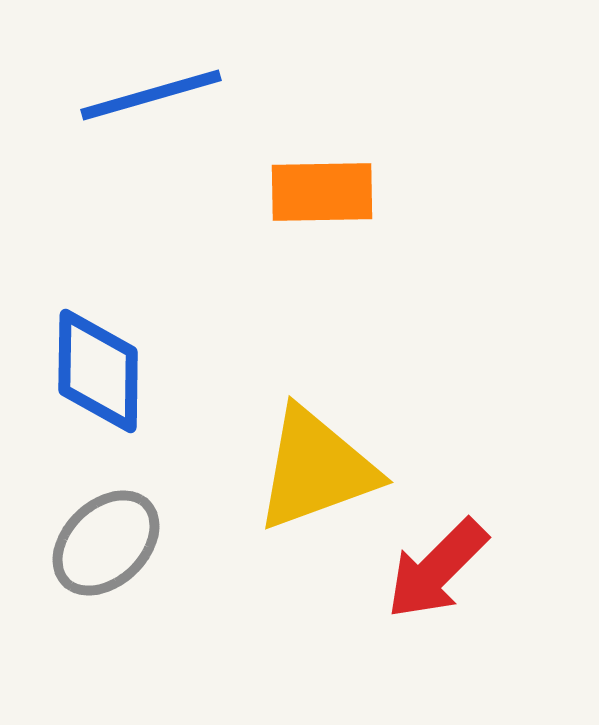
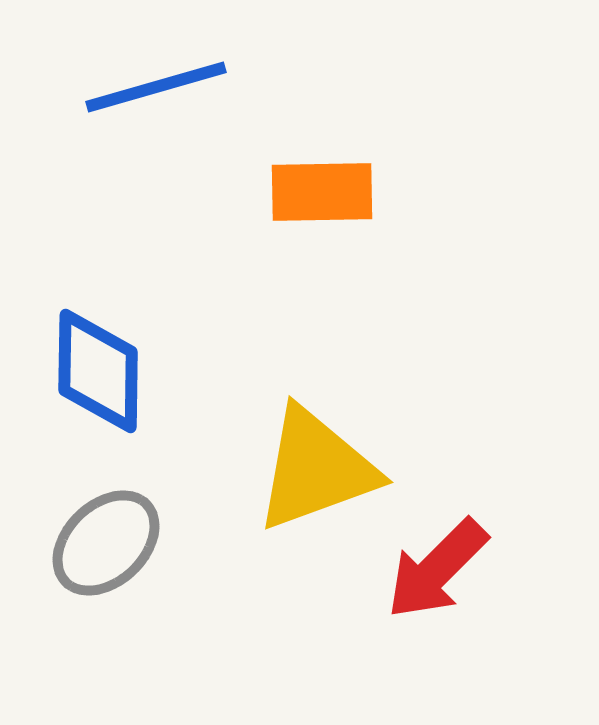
blue line: moved 5 px right, 8 px up
